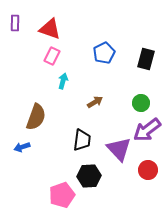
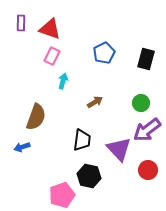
purple rectangle: moved 6 px right
black hexagon: rotated 15 degrees clockwise
